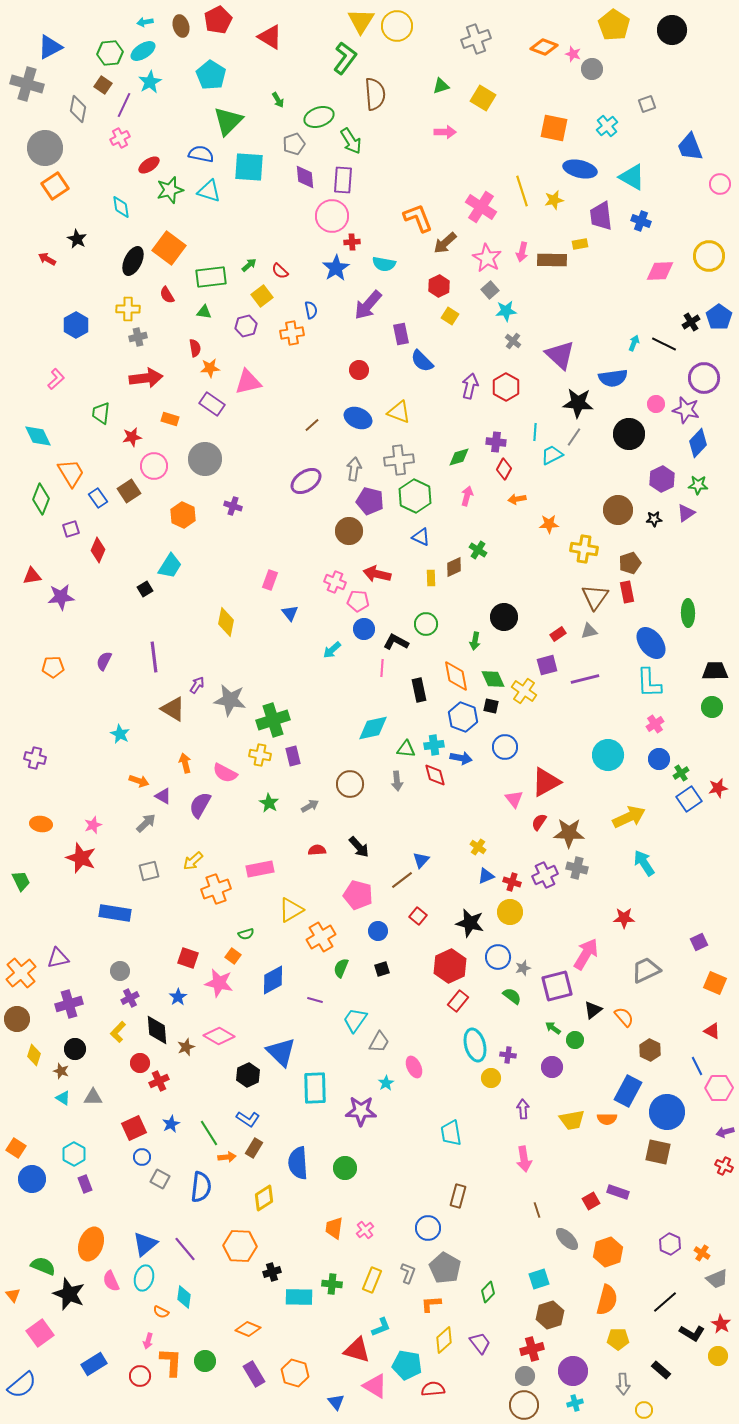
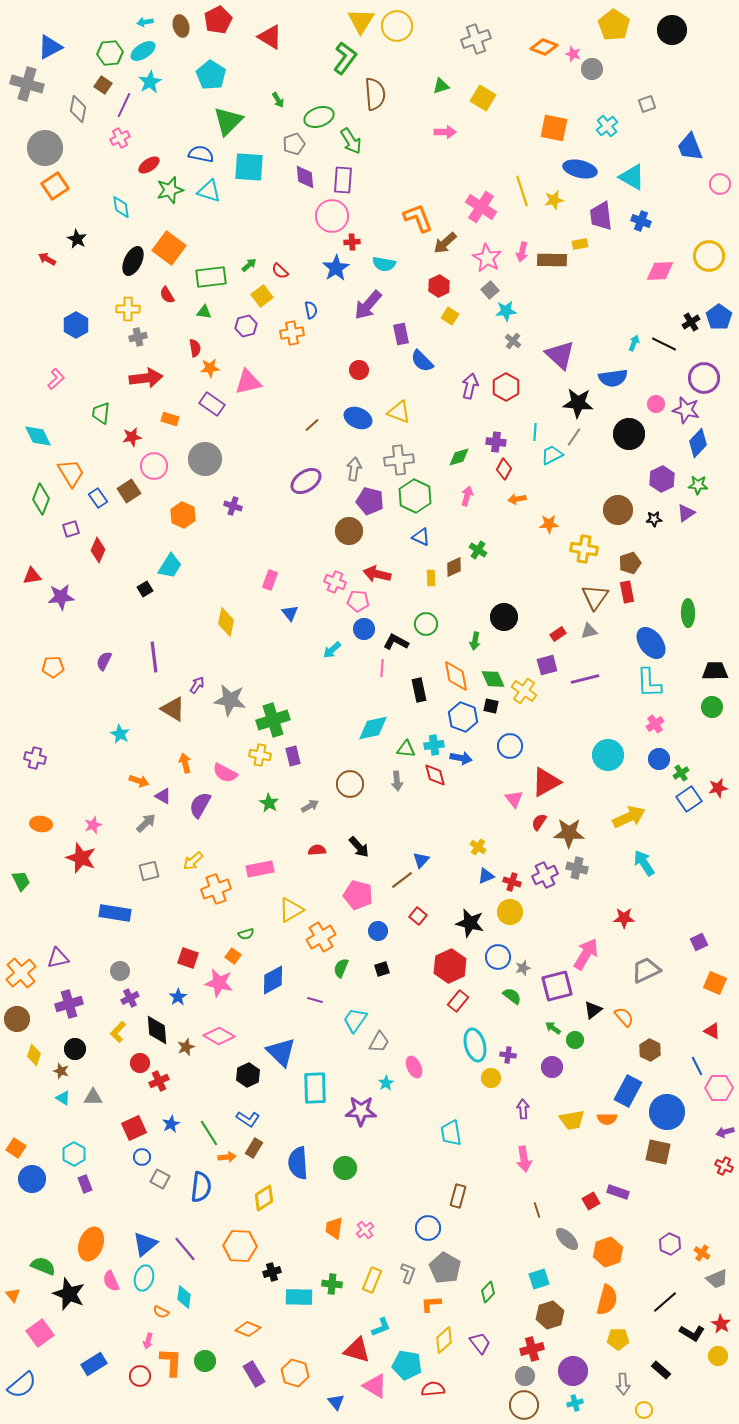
blue circle at (505, 747): moved 5 px right, 1 px up
